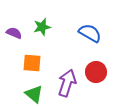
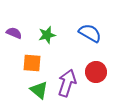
green star: moved 5 px right, 8 px down
green triangle: moved 5 px right, 4 px up
